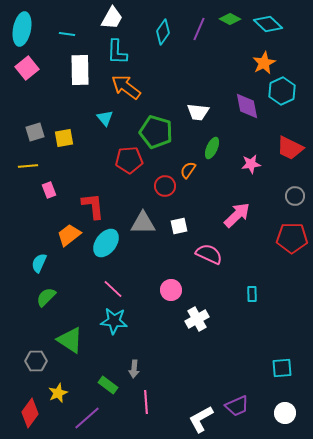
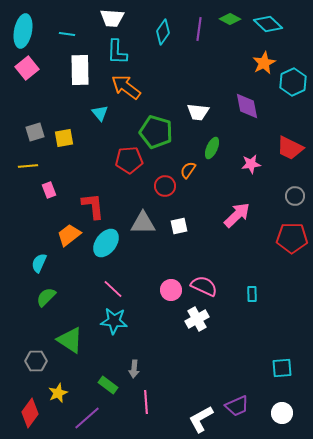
white trapezoid at (112, 18): rotated 65 degrees clockwise
cyan ellipse at (22, 29): moved 1 px right, 2 px down
purple line at (199, 29): rotated 15 degrees counterclockwise
cyan hexagon at (282, 91): moved 11 px right, 9 px up
cyan triangle at (105, 118): moved 5 px left, 5 px up
pink semicircle at (209, 254): moved 5 px left, 32 px down
white circle at (285, 413): moved 3 px left
